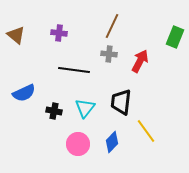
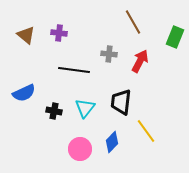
brown line: moved 21 px right, 4 px up; rotated 55 degrees counterclockwise
brown triangle: moved 10 px right
pink circle: moved 2 px right, 5 px down
